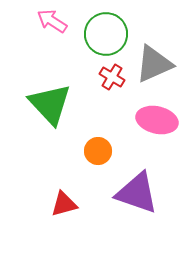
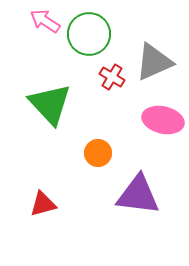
pink arrow: moved 7 px left
green circle: moved 17 px left
gray triangle: moved 2 px up
pink ellipse: moved 6 px right
orange circle: moved 2 px down
purple triangle: moved 1 px right, 2 px down; rotated 12 degrees counterclockwise
red triangle: moved 21 px left
